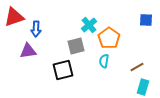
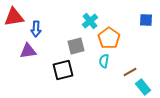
red triangle: rotated 10 degrees clockwise
cyan cross: moved 1 px right, 4 px up
brown line: moved 7 px left, 5 px down
cyan rectangle: rotated 56 degrees counterclockwise
